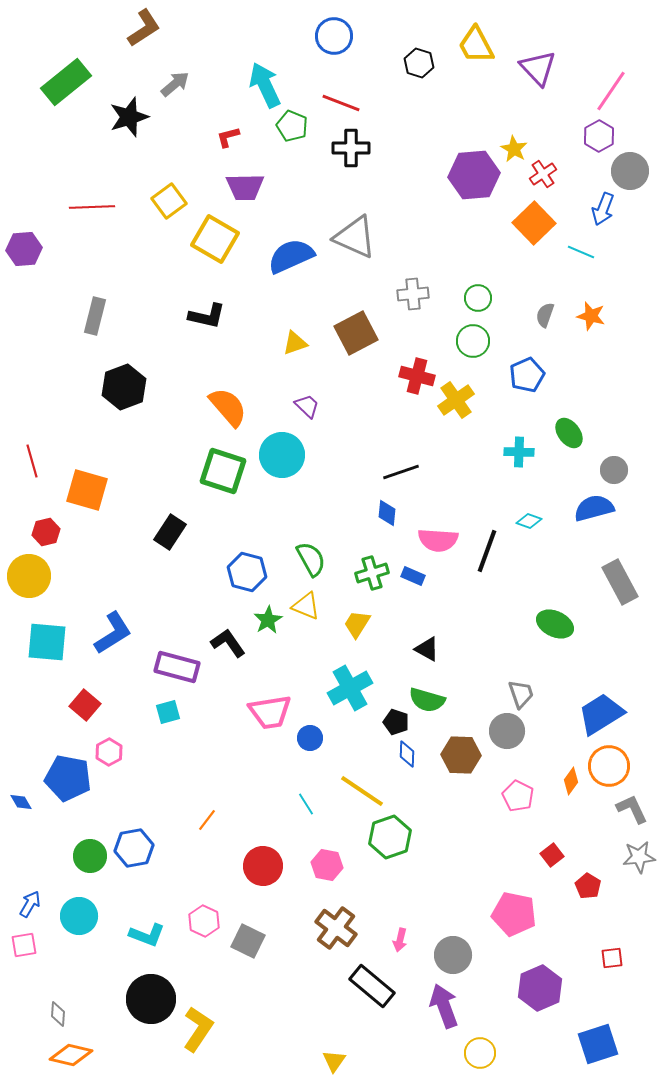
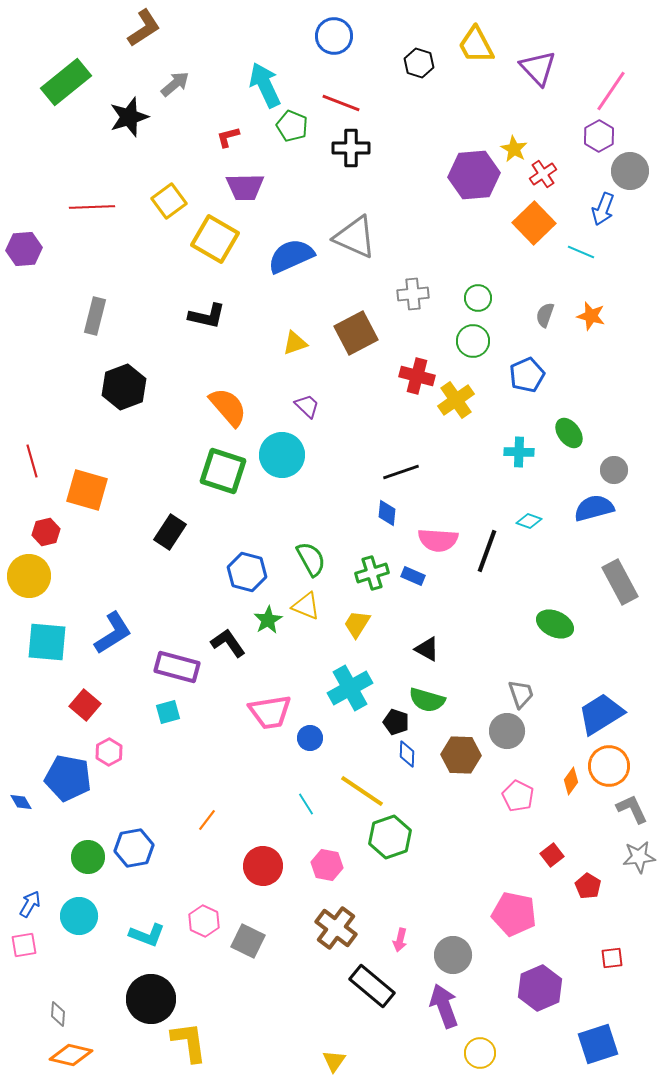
green circle at (90, 856): moved 2 px left, 1 px down
yellow L-shape at (198, 1029): moved 9 px left, 13 px down; rotated 42 degrees counterclockwise
